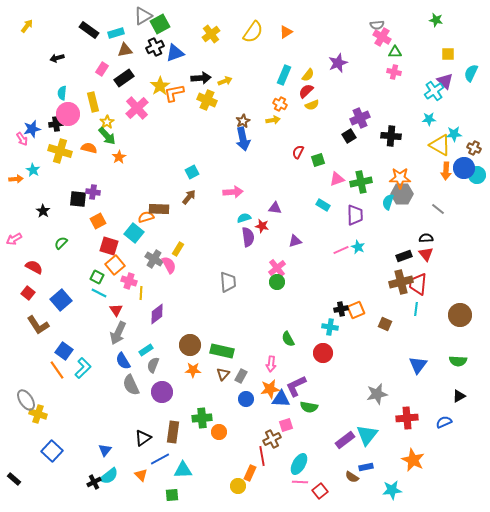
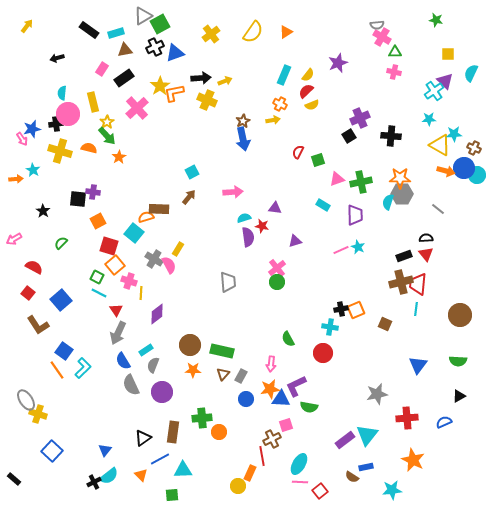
orange arrow at (446, 171): rotated 78 degrees counterclockwise
